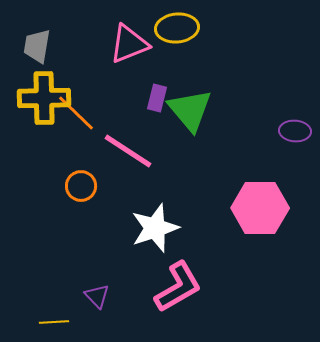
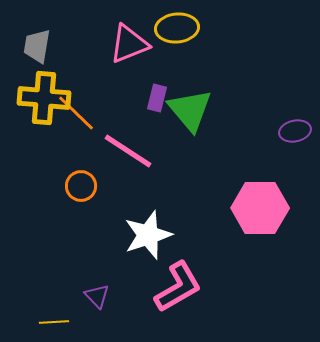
yellow cross: rotated 6 degrees clockwise
purple ellipse: rotated 16 degrees counterclockwise
white star: moved 7 px left, 7 px down
